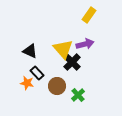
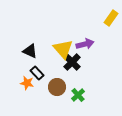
yellow rectangle: moved 22 px right, 3 px down
brown circle: moved 1 px down
